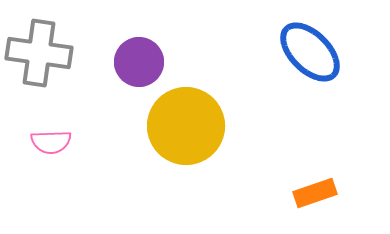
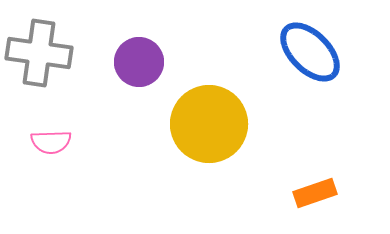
yellow circle: moved 23 px right, 2 px up
